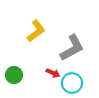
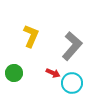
yellow L-shape: moved 5 px left, 5 px down; rotated 30 degrees counterclockwise
gray L-shape: moved 2 px up; rotated 20 degrees counterclockwise
green circle: moved 2 px up
